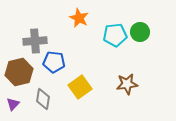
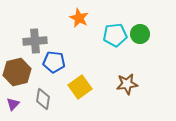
green circle: moved 2 px down
brown hexagon: moved 2 px left
